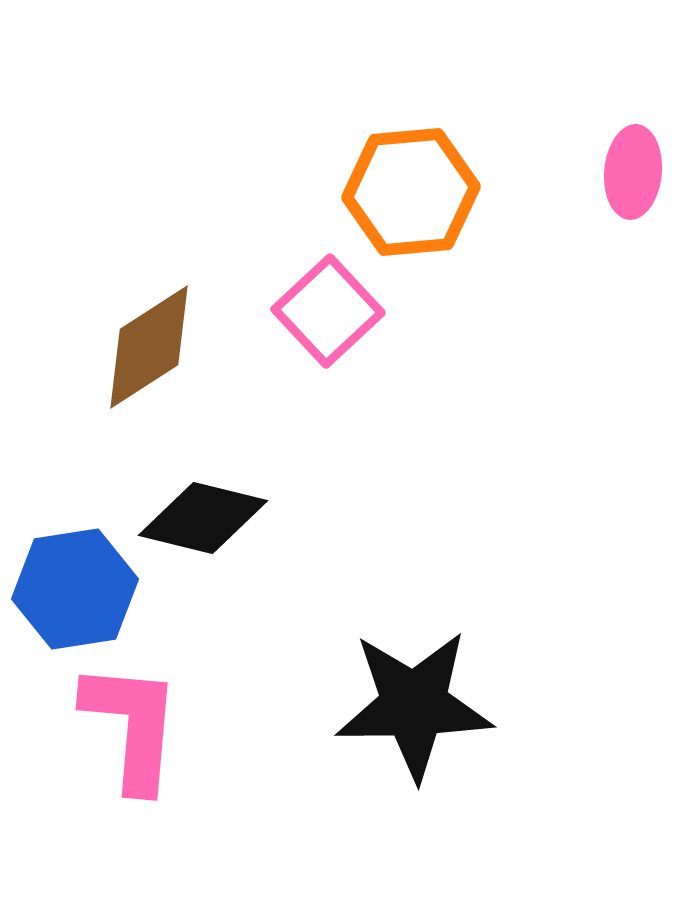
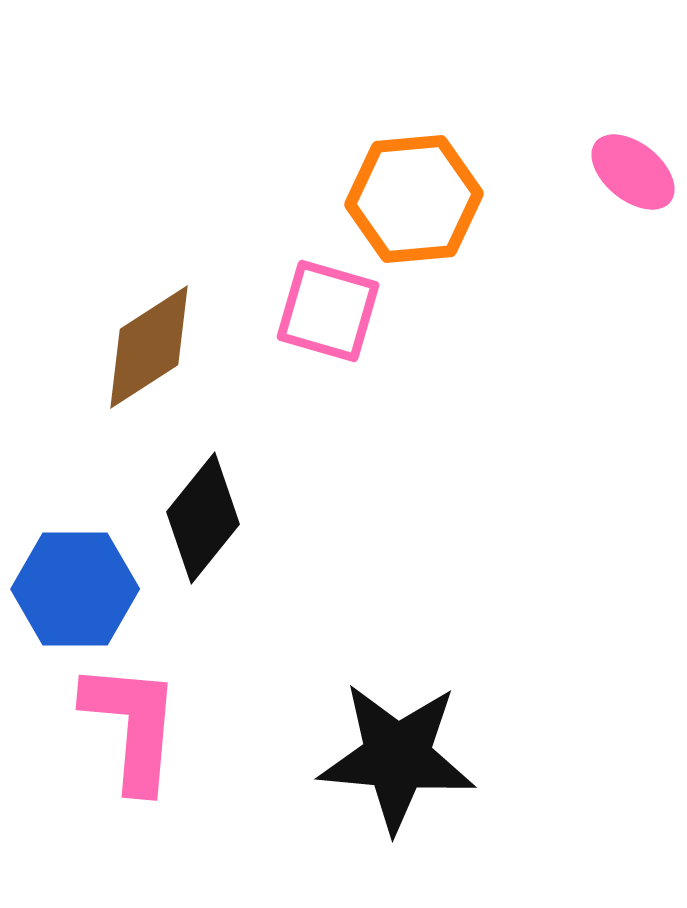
pink ellipse: rotated 56 degrees counterclockwise
orange hexagon: moved 3 px right, 7 px down
pink square: rotated 31 degrees counterclockwise
black diamond: rotated 65 degrees counterclockwise
blue hexagon: rotated 9 degrees clockwise
black star: moved 17 px left, 52 px down; rotated 6 degrees clockwise
